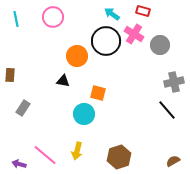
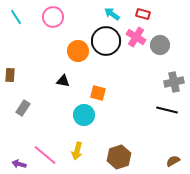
red rectangle: moved 3 px down
cyan line: moved 2 px up; rotated 21 degrees counterclockwise
pink cross: moved 2 px right, 3 px down
orange circle: moved 1 px right, 5 px up
black line: rotated 35 degrees counterclockwise
cyan circle: moved 1 px down
